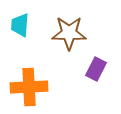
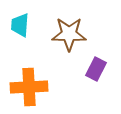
brown star: moved 1 px down
